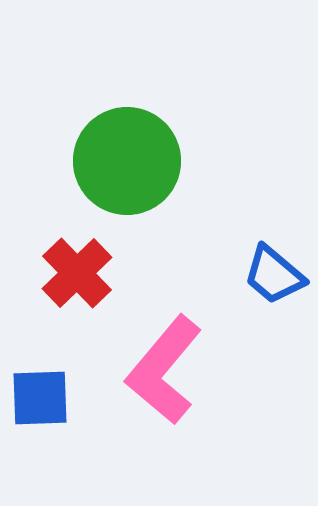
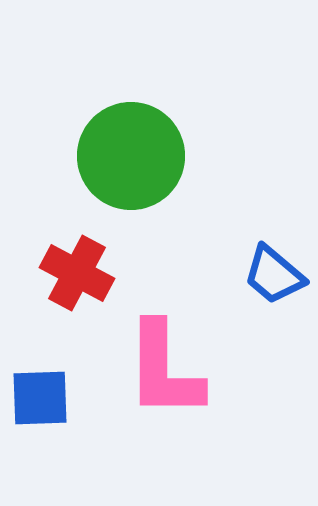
green circle: moved 4 px right, 5 px up
red cross: rotated 18 degrees counterclockwise
pink L-shape: rotated 40 degrees counterclockwise
